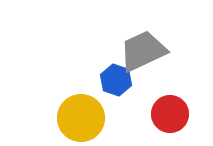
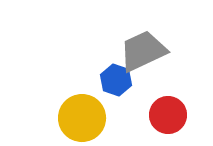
red circle: moved 2 px left, 1 px down
yellow circle: moved 1 px right
